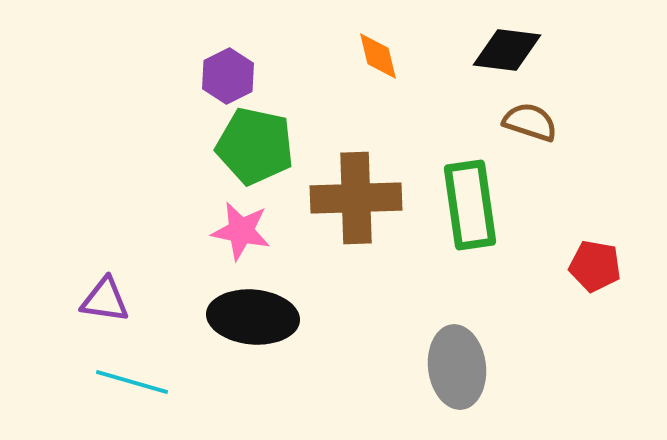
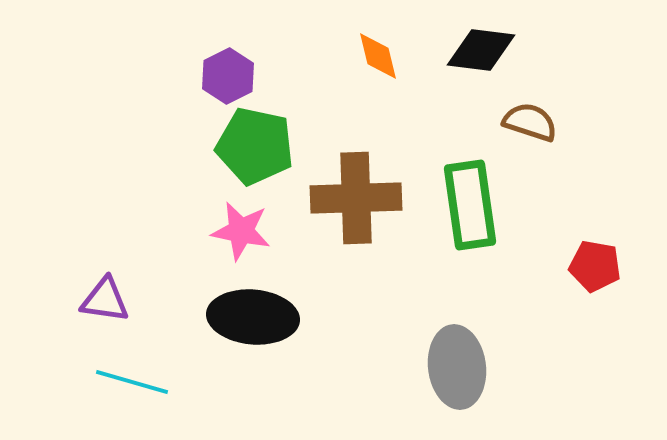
black diamond: moved 26 px left
